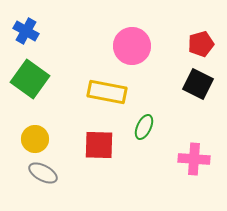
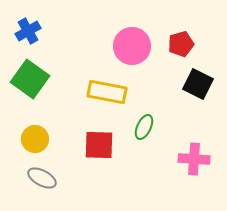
blue cross: moved 2 px right; rotated 30 degrees clockwise
red pentagon: moved 20 px left
gray ellipse: moved 1 px left, 5 px down
